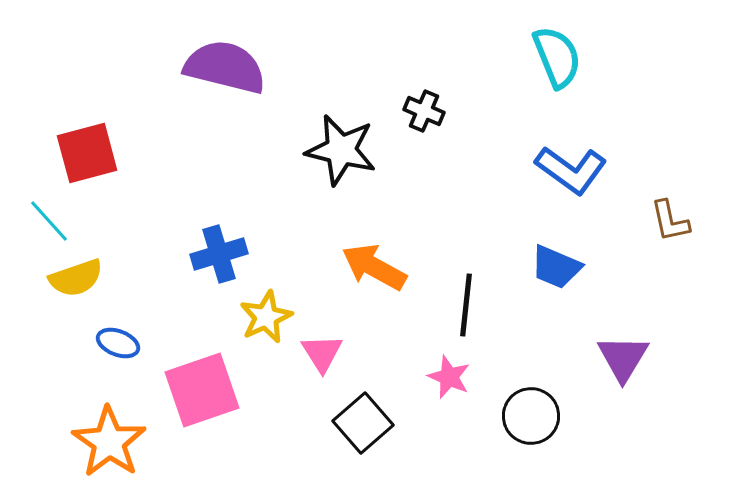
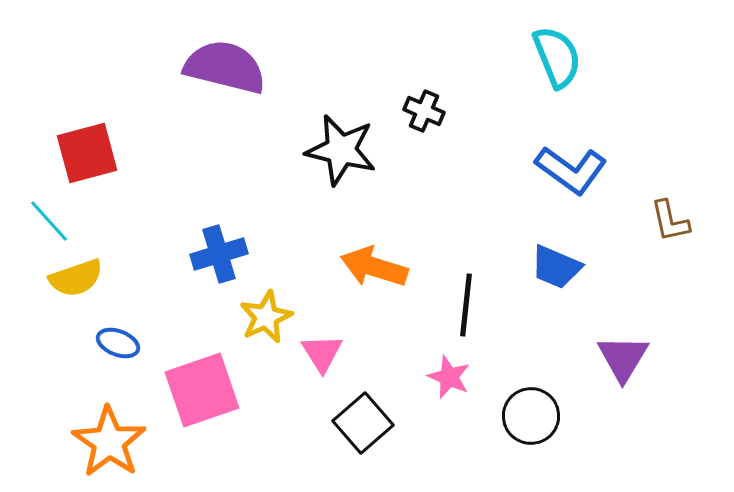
orange arrow: rotated 12 degrees counterclockwise
